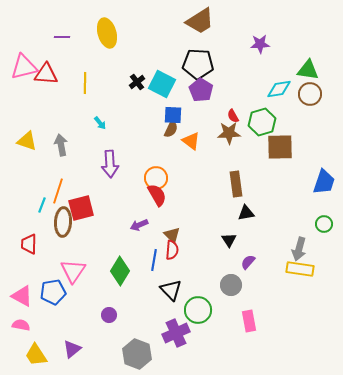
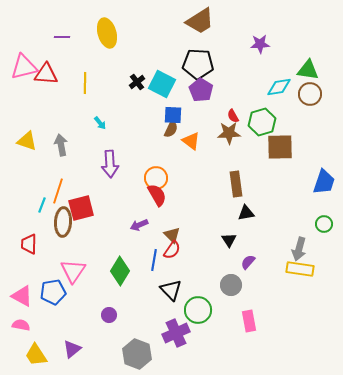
cyan diamond at (279, 89): moved 2 px up
red semicircle at (172, 250): rotated 30 degrees clockwise
